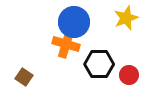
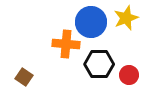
blue circle: moved 17 px right
orange cross: rotated 12 degrees counterclockwise
